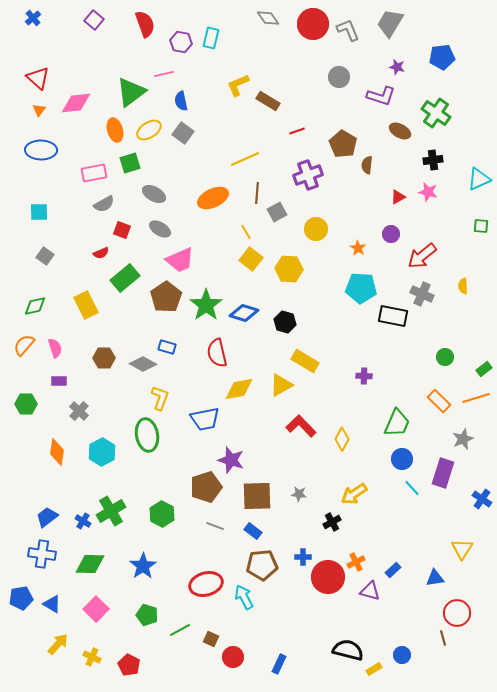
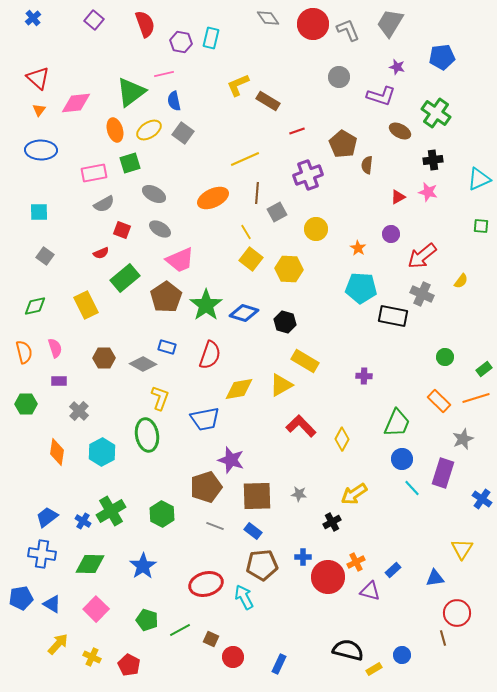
blue semicircle at (181, 101): moved 7 px left
yellow semicircle at (463, 286): moved 2 px left, 5 px up; rotated 140 degrees counterclockwise
orange semicircle at (24, 345): moved 7 px down; rotated 125 degrees clockwise
red semicircle at (217, 353): moved 7 px left, 2 px down; rotated 148 degrees counterclockwise
green pentagon at (147, 615): moved 5 px down
